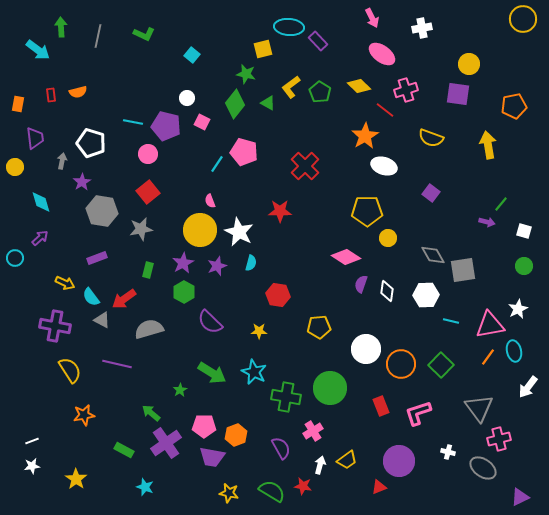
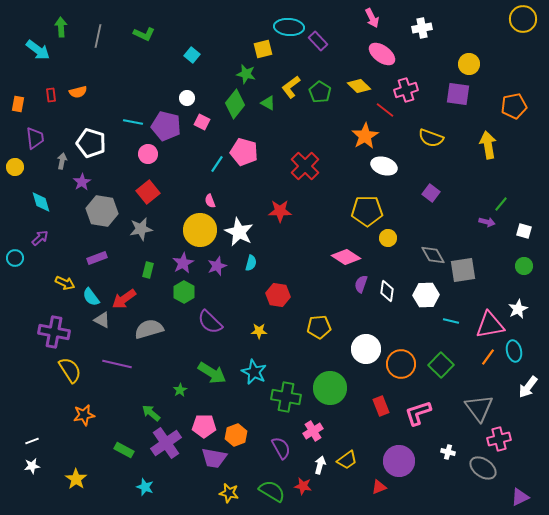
purple cross at (55, 326): moved 1 px left, 6 px down
purple trapezoid at (212, 457): moved 2 px right, 1 px down
